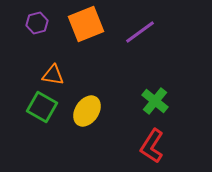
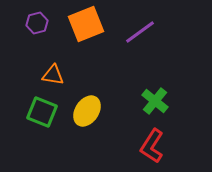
green square: moved 5 px down; rotated 8 degrees counterclockwise
